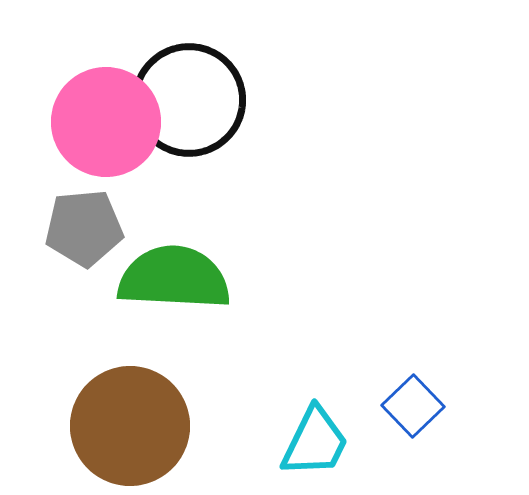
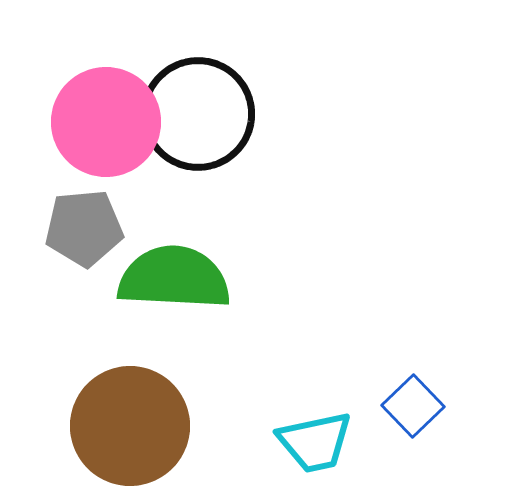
black circle: moved 9 px right, 14 px down
cyan trapezoid: rotated 52 degrees clockwise
